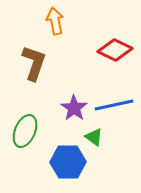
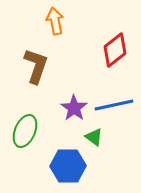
red diamond: rotated 64 degrees counterclockwise
brown L-shape: moved 2 px right, 3 px down
blue hexagon: moved 4 px down
